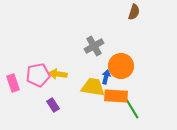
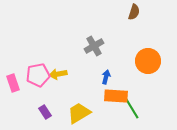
orange circle: moved 27 px right, 5 px up
yellow arrow: rotated 18 degrees counterclockwise
yellow trapezoid: moved 14 px left, 26 px down; rotated 40 degrees counterclockwise
purple rectangle: moved 8 px left, 7 px down
